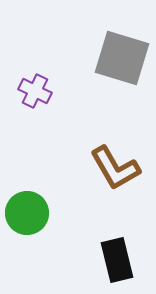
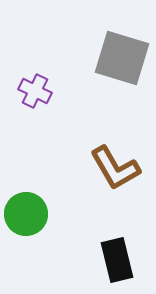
green circle: moved 1 px left, 1 px down
